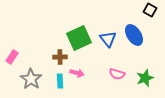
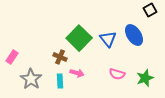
black square: rotated 32 degrees clockwise
green square: rotated 20 degrees counterclockwise
brown cross: rotated 24 degrees clockwise
